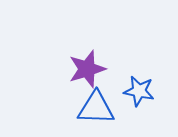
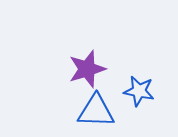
blue triangle: moved 3 px down
